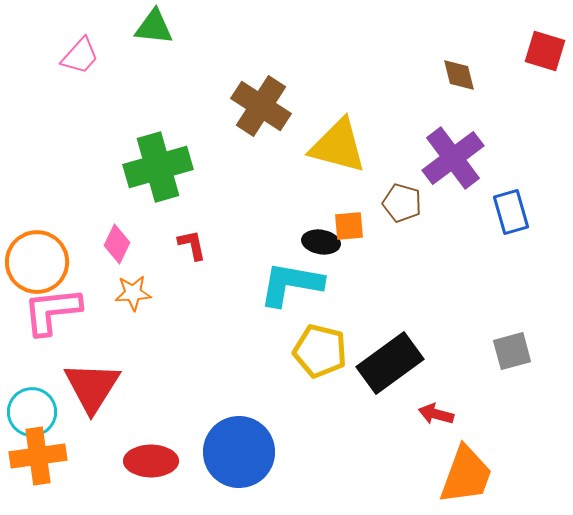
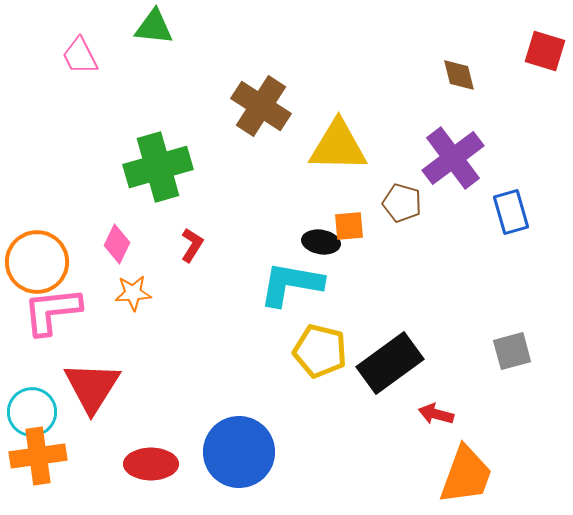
pink trapezoid: rotated 111 degrees clockwise
yellow triangle: rotated 14 degrees counterclockwise
red L-shape: rotated 44 degrees clockwise
red ellipse: moved 3 px down
